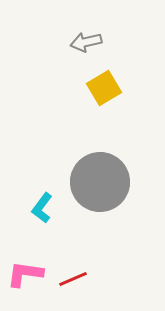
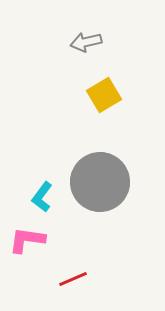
yellow square: moved 7 px down
cyan L-shape: moved 11 px up
pink L-shape: moved 2 px right, 34 px up
